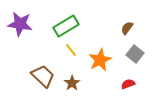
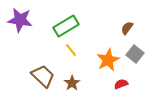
purple star: moved 4 px up
orange star: moved 8 px right
red semicircle: moved 7 px left
